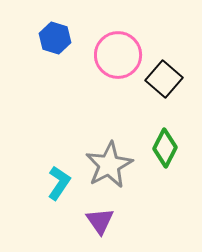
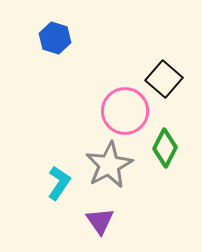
pink circle: moved 7 px right, 56 px down
